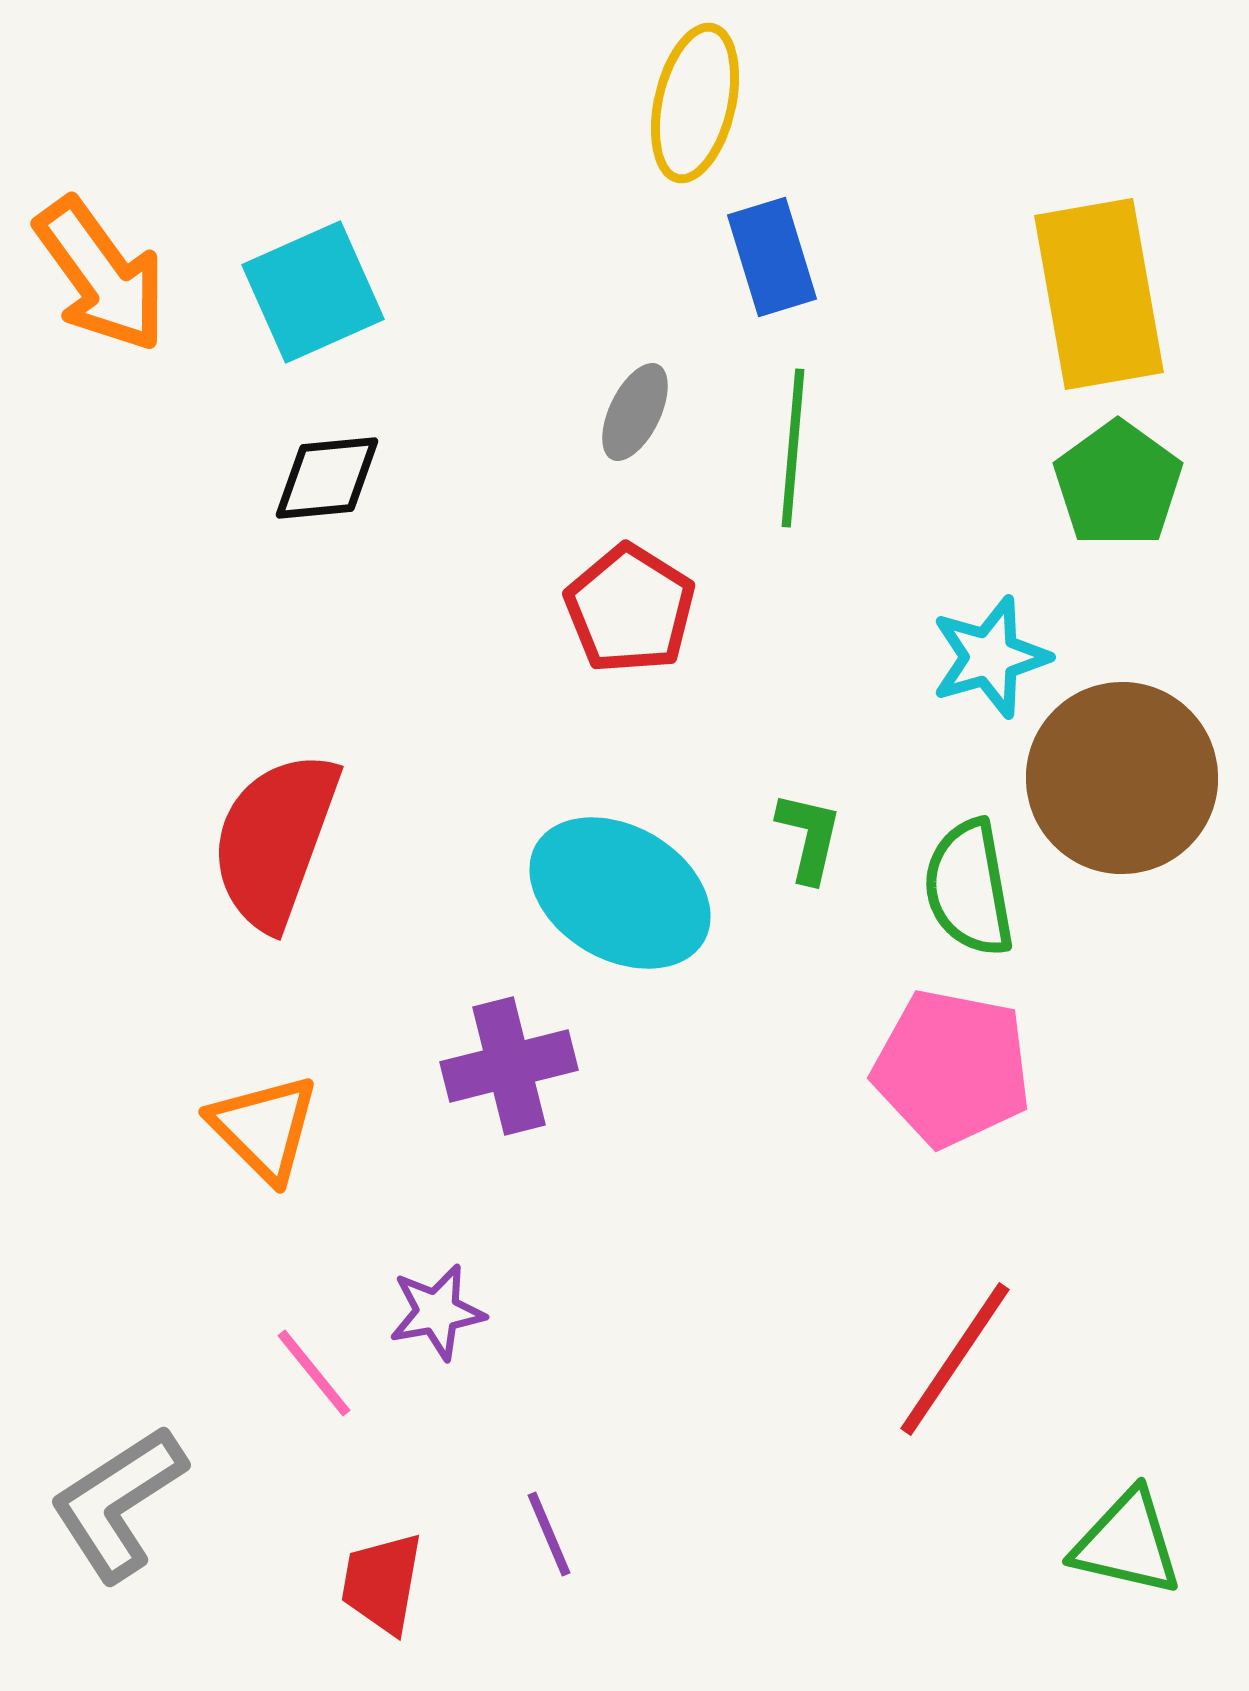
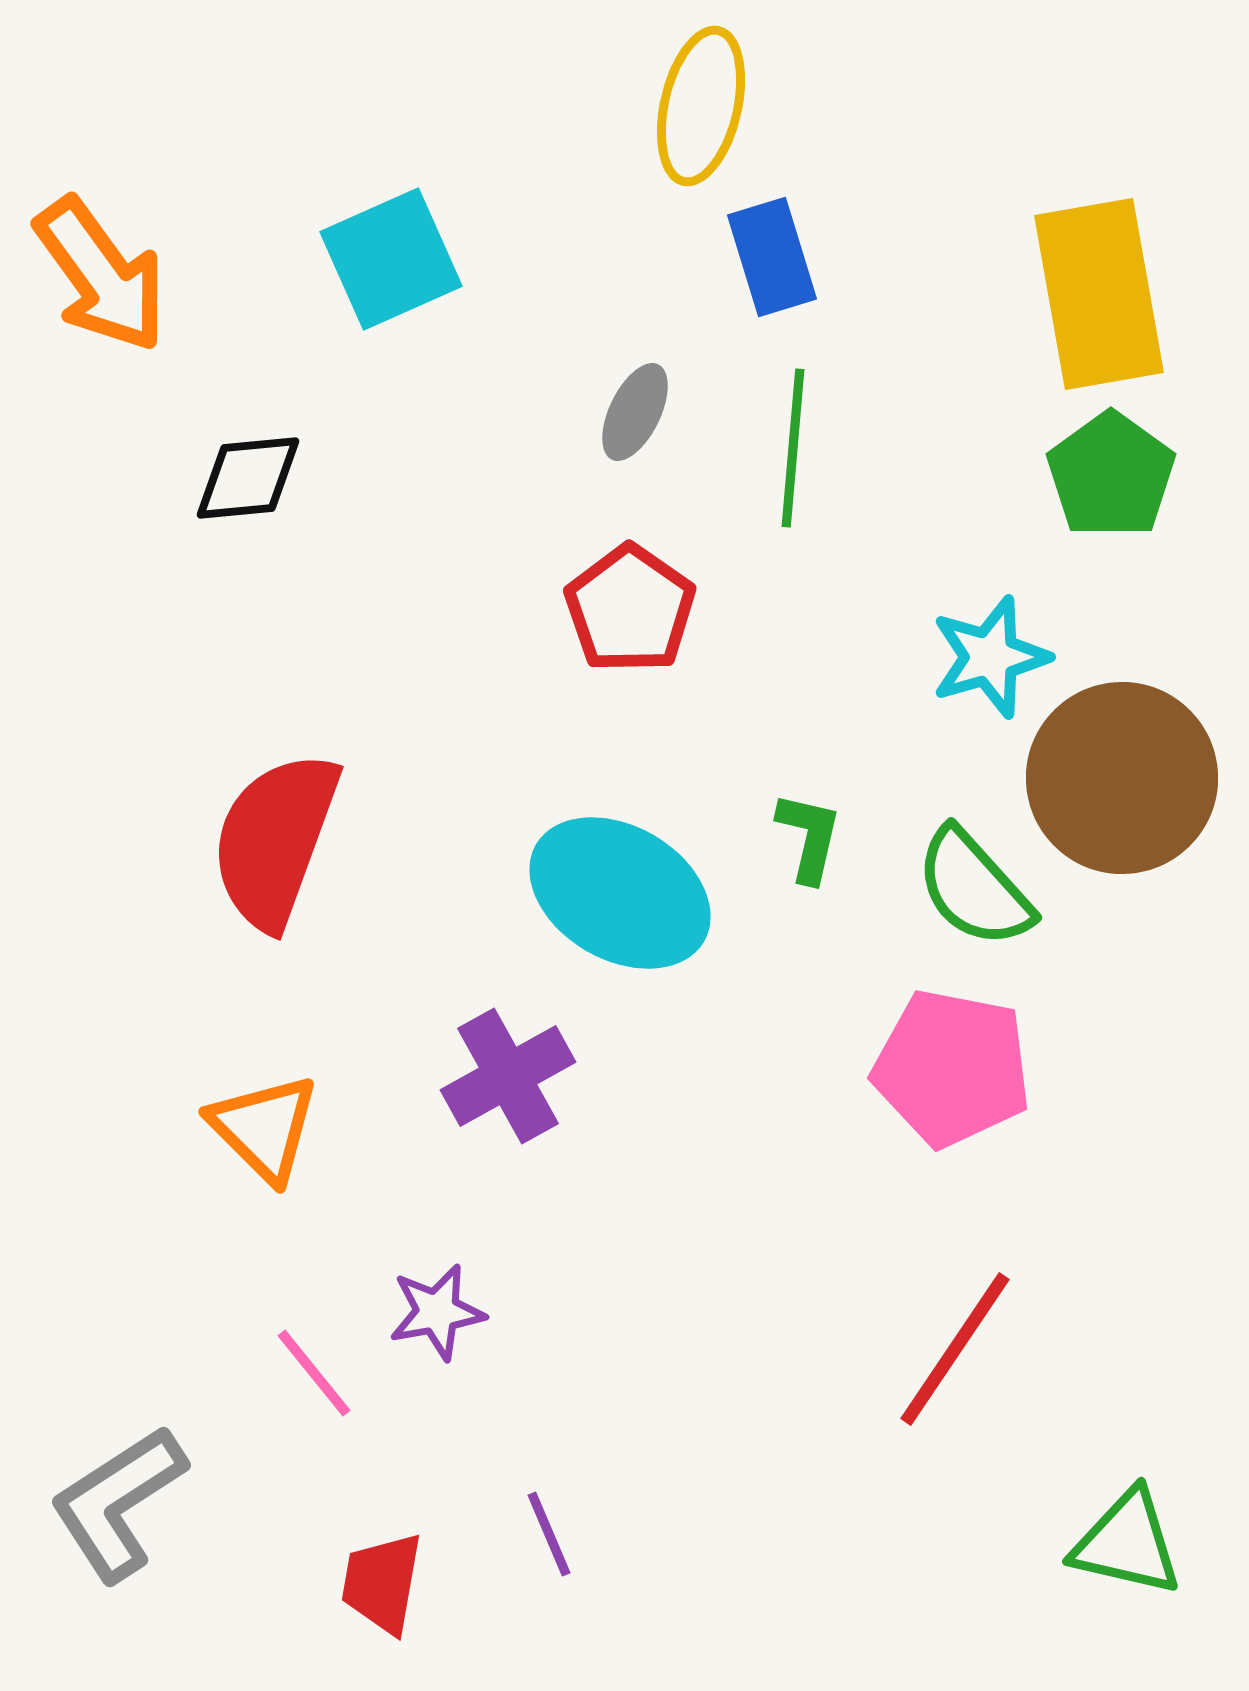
yellow ellipse: moved 6 px right, 3 px down
cyan square: moved 78 px right, 33 px up
black diamond: moved 79 px left
green pentagon: moved 7 px left, 9 px up
red pentagon: rotated 3 degrees clockwise
green semicircle: moved 5 px right; rotated 32 degrees counterclockwise
purple cross: moved 1 px left, 10 px down; rotated 15 degrees counterclockwise
red line: moved 10 px up
